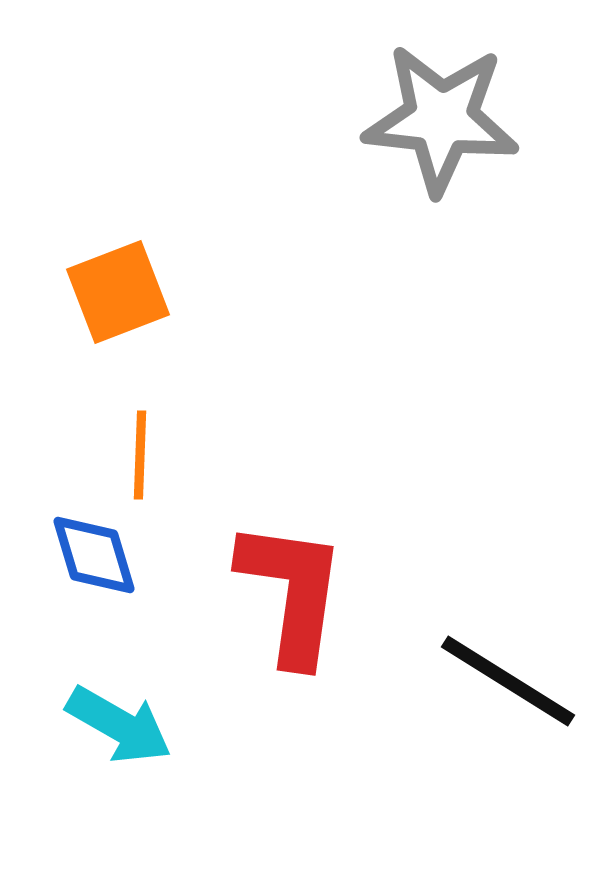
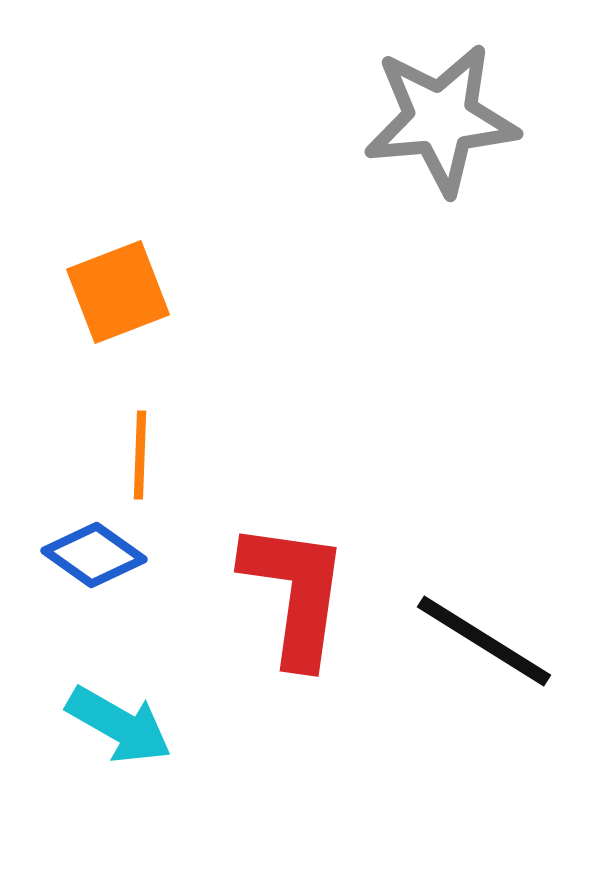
gray star: rotated 11 degrees counterclockwise
blue diamond: rotated 38 degrees counterclockwise
red L-shape: moved 3 px right, 1 px down
black line: moved 24 px left, 40 px up
